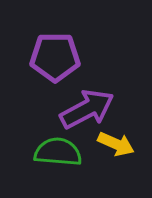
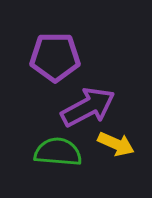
purple arrow: moved 1 px right, 2 px up
